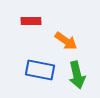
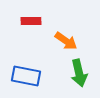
blue rectangle: moved 14 px left, 6 px down
green arrow: moved 2 px right, 2 px up
